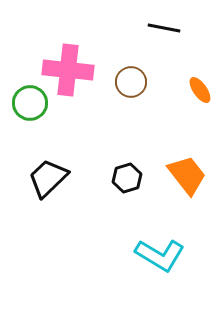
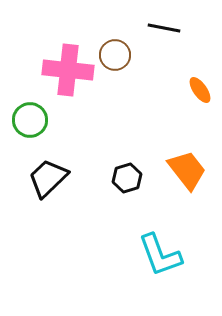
brown circle: moved 16 px left, 27 px up
green circle: moved 17 px down
orange trapezoid: moved 5 px up
cyan L-shape: rotated 39 degrees clockwise
